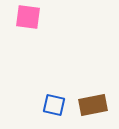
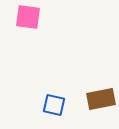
brown rectangle: moved 8 px right, 6 px up
